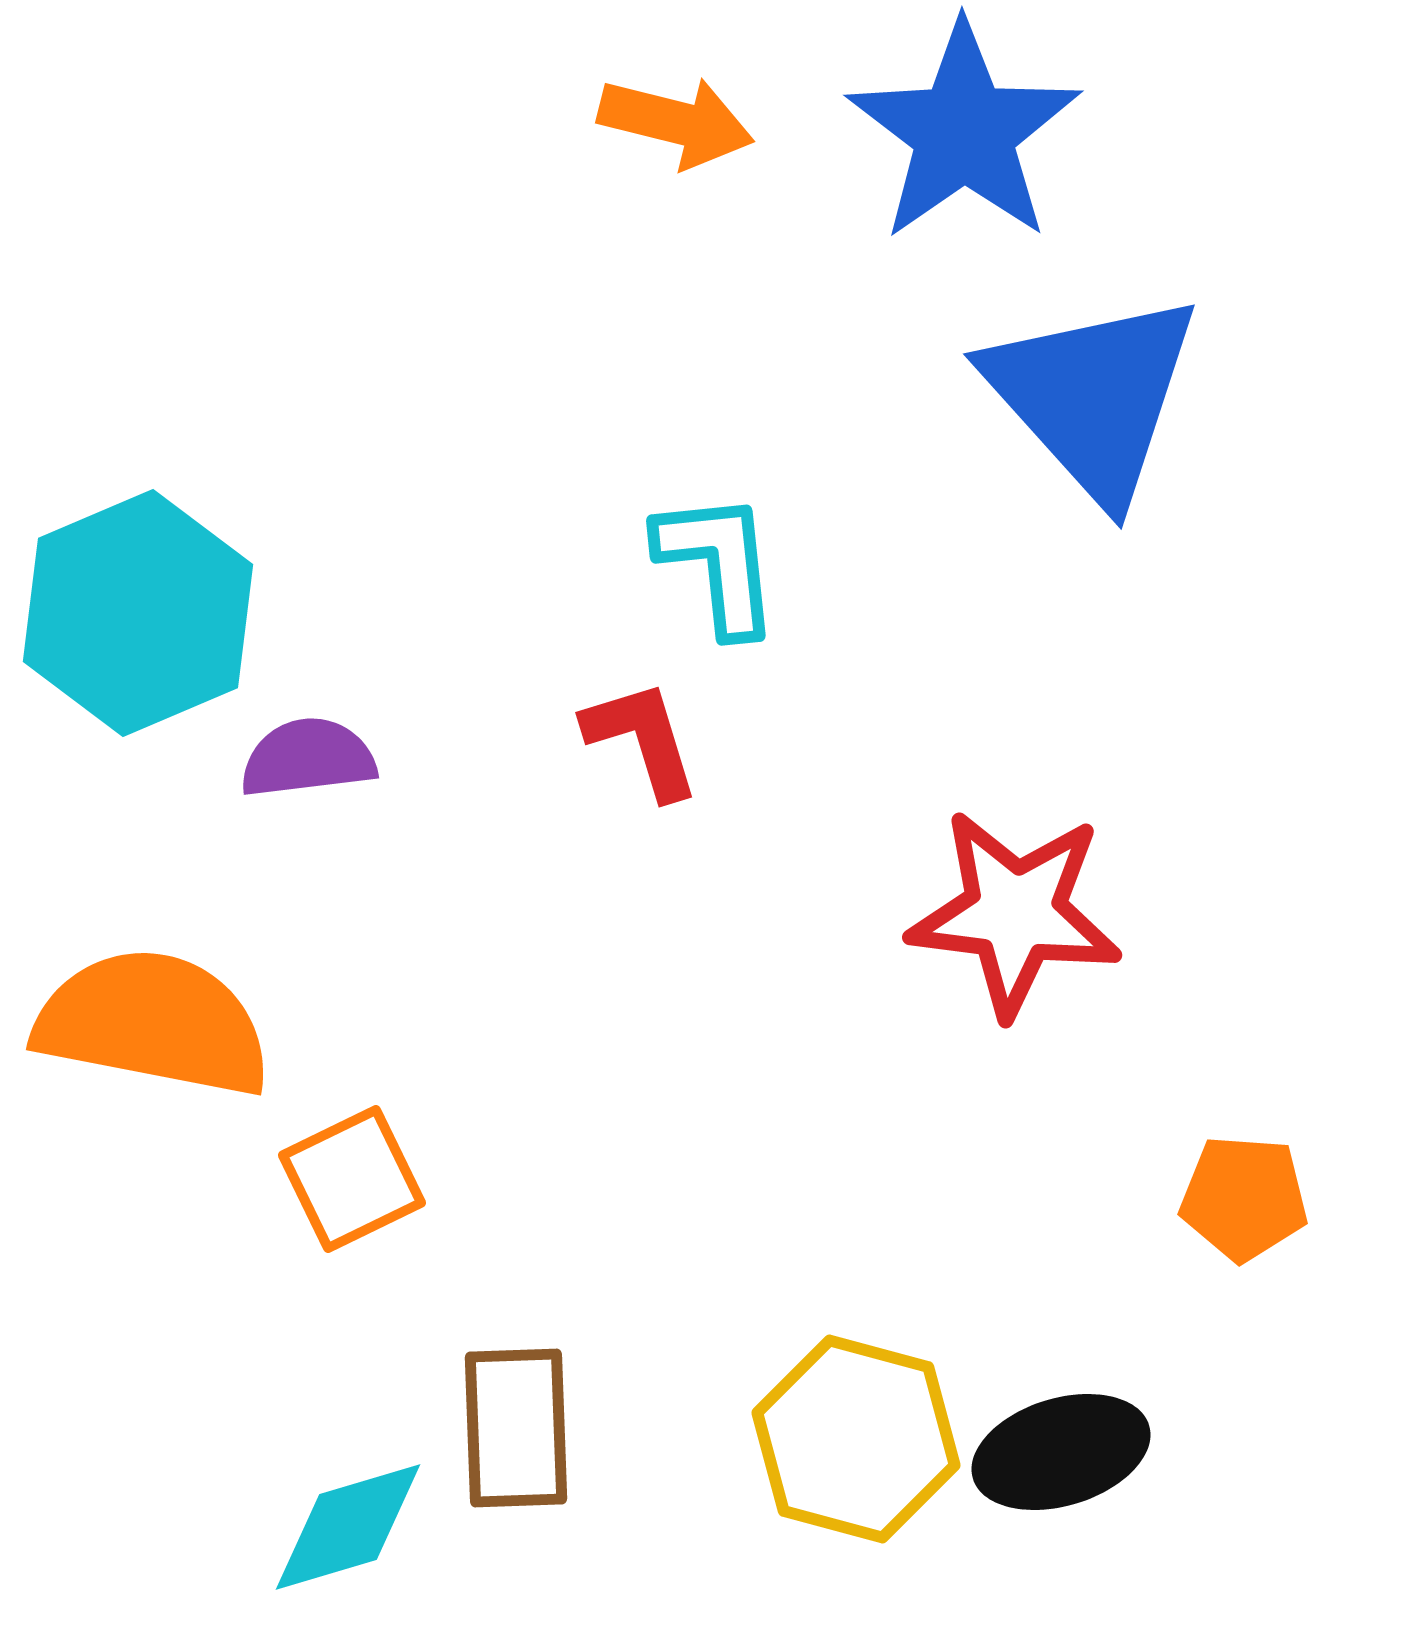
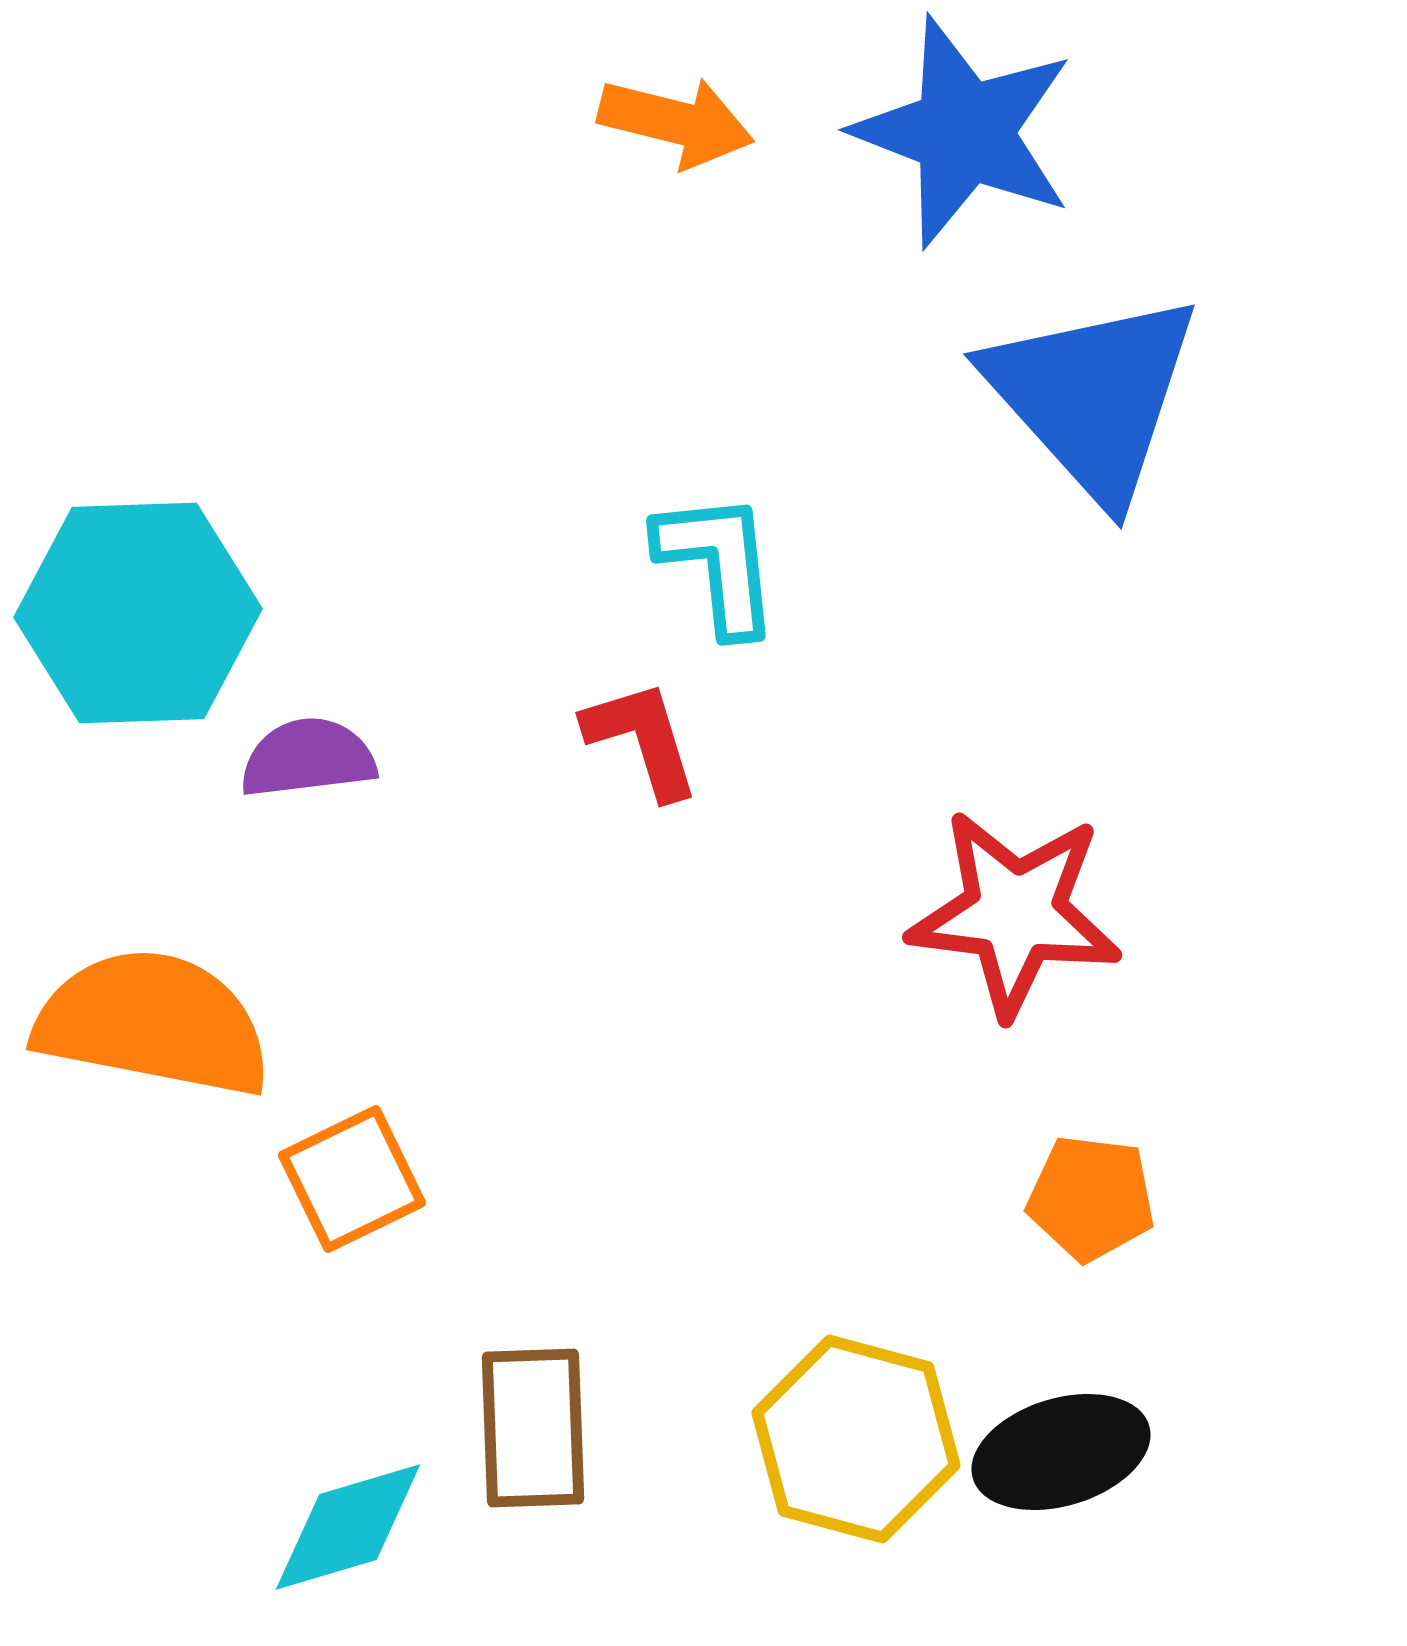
blue star: rotated 16 degrees counterclockwise
cyan hexagon: rotated 21 degrees clockwise
orange pentagon: moved 153 px left; rotated 3 degrees clockwise
brown rectangle: moved 17 px right
